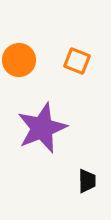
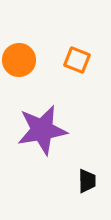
orange square: moved 1 px up
purple star: moved 2 px down; rotated 12 degrees clockwise
